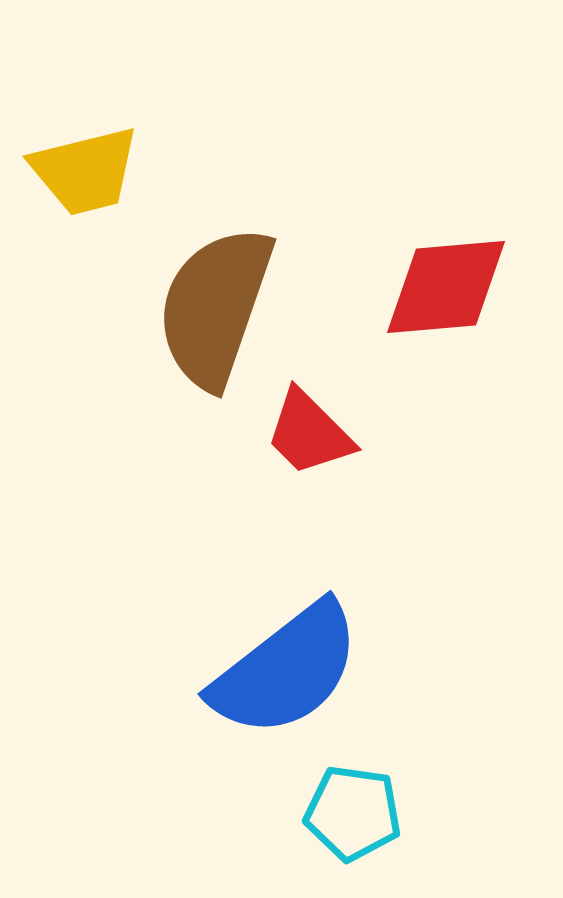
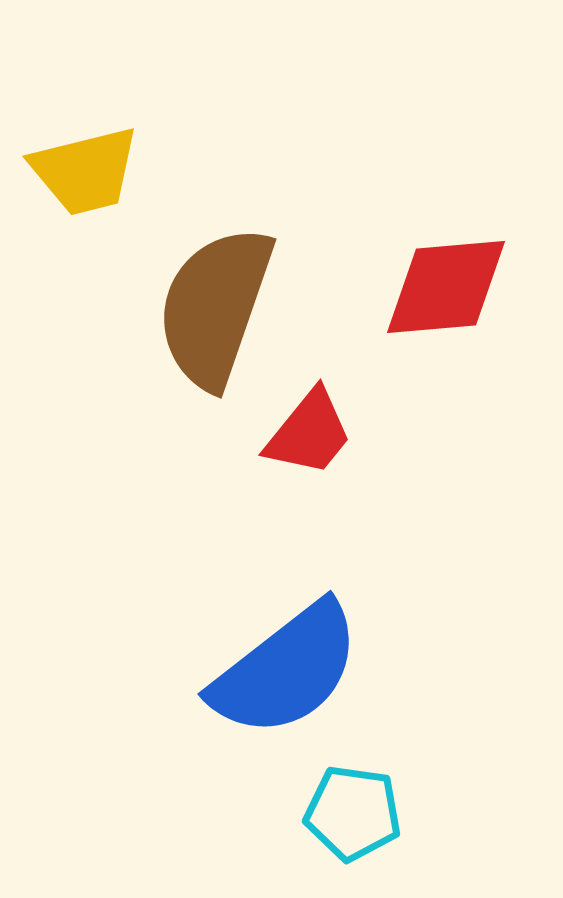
red trapezoid: rotated 96 degrees counterclockwise
